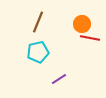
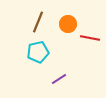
orange circle: moved 14 px left
